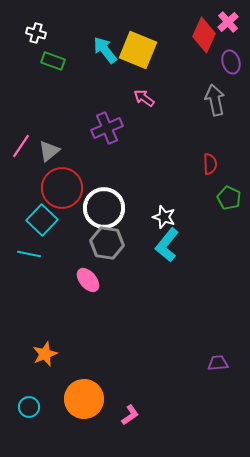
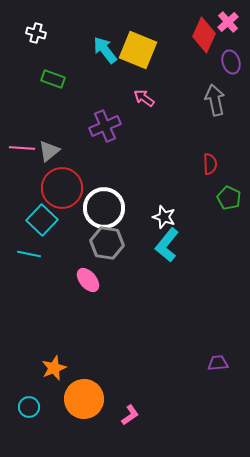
green rectangle: moved 18 px down
purple cross: moved 2 px left, 2 px up
pink line: moved 1 px right, 2 px down; rotated 60 degrees clockwise
orange star: moved 9 px right, 14 px down
